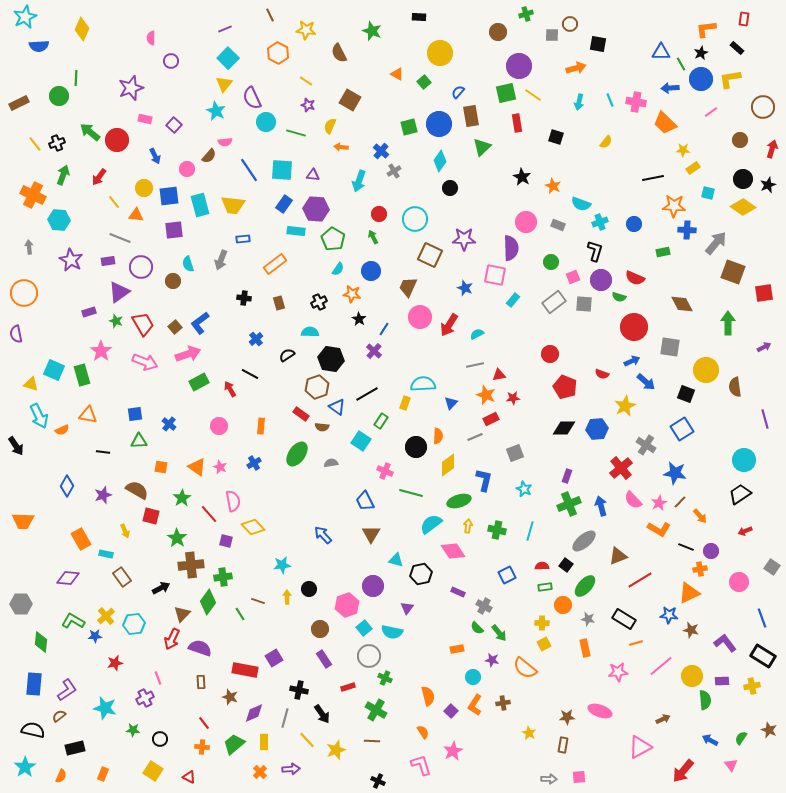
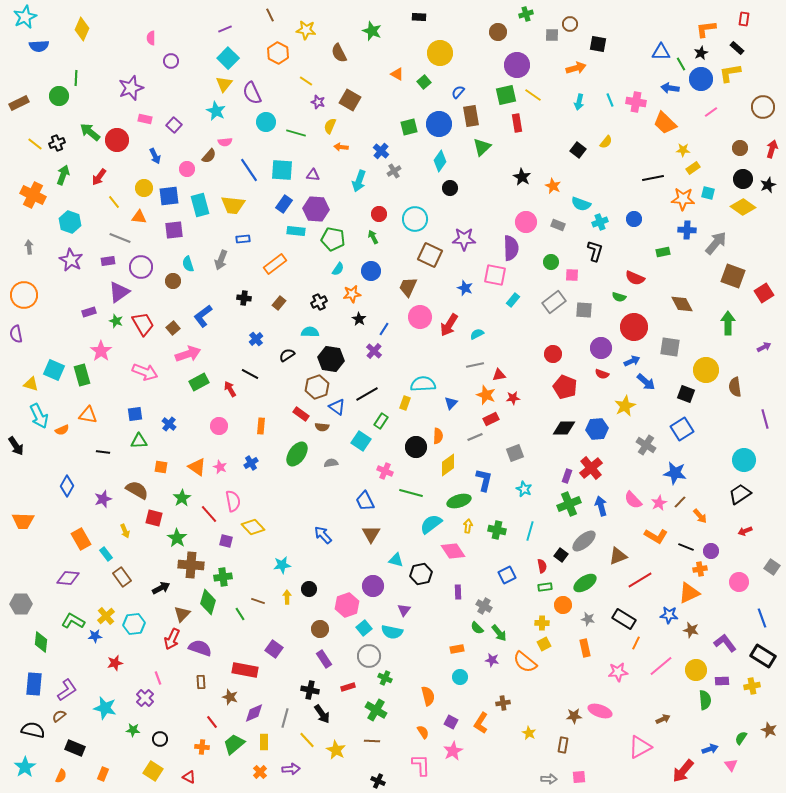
purple circle at (519, 66): moved 2 px left, 1 px up
yellow L-shape at (730, 79): moved 6 px up
blue arrow at (670, 88): rotated 12 degrees clockwise
green square at (506, 93): moved 2 px down
purple semicircle at (252, 98): moved 5 px up
purple star at (308, 105): moved 10 px right, 3 px up
black square at (556, 137): moved 22 px right, 13 px down; rotated 21 degrees clockwise
brown circle at (740, 140): moved 8 px down
yellow line at (35, 144): rotated 14 degrees counterclockwise
orange star at (674, 206): moved 9 px right, 7 px up
orange triangle at (136, 215): moved 3 px right, 2 px down
cyan hexagon at (59, 220): moved 11 px right, 2 px down; rotated 15 degrees clockwise
blue circle at (634, 224): moved 5 px up
green pentagon at (333, 239): rotated 20 degrees counterclockwise
brown square at (733, 272): moved 4 px down
pink square at (573, 277): moved 1 px left, 2 px up; rotated 24 degrees clockwise
purple circle at (601, 280): moved 68 px down
orange circle at (24, 293): moved 2 px down
red square at (764, 293): rotated 24 degrees counterclockwise
orange star at (352, 294): rotated 18 degrees counterclockwise
brown rectangle at (279, 303): rotated 56 degrees clockwise
gray square at (584, 304): moved 6 px down
blue L-shape at (200, 323): moved 3 px right, 7 px up
brown square at (175, 327): moved 2 px left, 1 px down
red circle at (550, 354): moved 3 px right
pink arrow at (145, 362): moved 10 px down
blue cross at (254, 463): moved 3 px left
red cross at (621, 468): moved 30 px left
purple star at (103, 495): moved 4 px down
red square at (151, 516): moved 3 px right, 2 px down
orange L-shape at (659, 529): moved 3 px left, 7 px down
cyan rectangle at (106, 554): rotated 40 degrees clockwise
brown cross at (191, 565): rotated 10 degrees clockwise
black square at (566, 565): moved 5 px left, 10 px up
red semicircle at (542, 566): rotated 80 degrees clockwise
green ellipse at (585, 586): moved 3 px up; rotated 15 degrees clockwise
purple rectangle at (458, 592): rotated 64 degrees clockwise
green diamond at (208, 602): rotated 20 degrees counterclockwise
purple triangle at (407, 608): moved 3 px left, 2 px down
orange line at (636, 643): rotated 48 degrees counterclockwise
purple square at (274, 658): moved 9 px up; rotated 24 degrees counterclockwise
orange semicircle at (525, 668): moved 6 px up
yellow circle at (692, 676): moved 4 px right, 6 px up
cyan circle at (473, 677): moved 13 px left
black cross at (299, 690): moved 11 px right
purple cross at (145, 698): rotated 18 degrees counterclockwise
orange L-shape at (475, 705): moved 6 px right, 18 px down
purple square at (451, 711): moved 11 px down; rotated 16 degrees counterclockwise
brown star at (567, 717): moved 7 px right, 1 px up
red line at (204, 723): moved 8 px right, 1 px up
blue arrow at (710, 740): moved 9 px down; rotated 133 degrees clockwise
black rectangle at (75, 748): rotated 36 degrees clockwise
yellow star at (336, 750): rotated 24 degrees counterclockwise
pink L-shape at (421, 765): rotated 15 degrees clockwise
